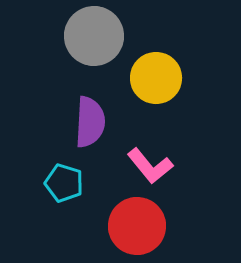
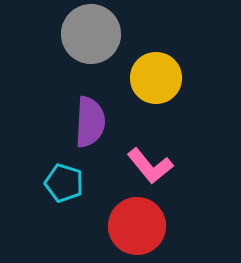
gray circle: moved 3 px left, 2 px up
